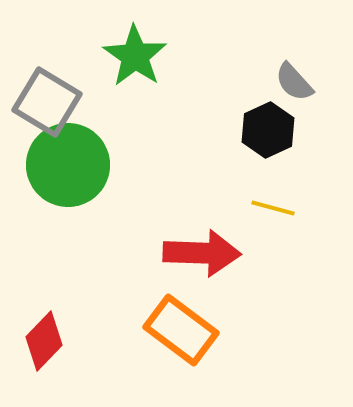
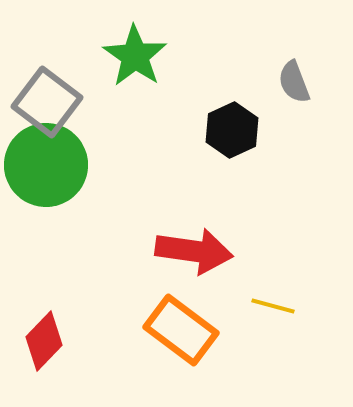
gray semicircle: rotated 21 degrees clockwise
gray square: rotated 6 degrees clockwise
black hexagon: moved 36 px left
green circle: moved 22 px left
yellow line: moved 98 px down
red arrow: moved 8 px left, 2 px up; rotated 6 degrees clockwise
